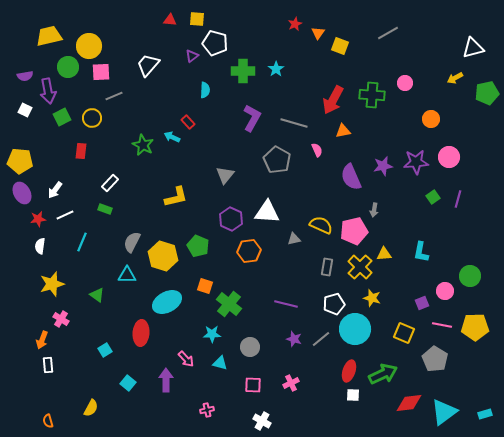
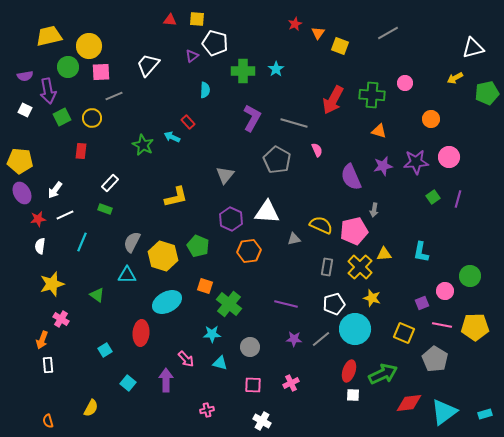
orange triangle at (343, 131): moved 36 px right; rotated 28 degrees clockwise
purple star at (294, 339): rotated 14 degrees counterclockwise
